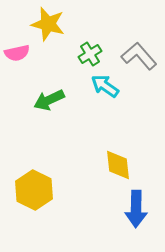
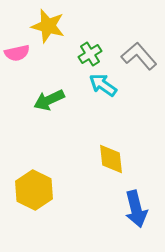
yellow star: moved 2 px down
cyan arrow: moved 2 px left, 1 px up
yellow diamond: moved 7 px left, 6 px up
blue arrow: rotated 15 degrees counterclockwise
